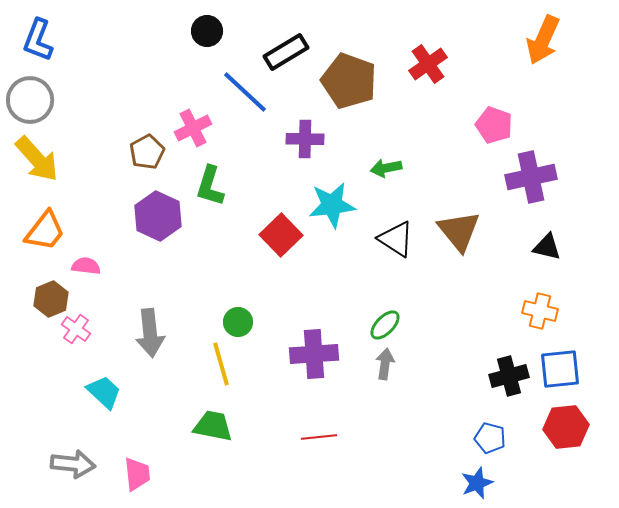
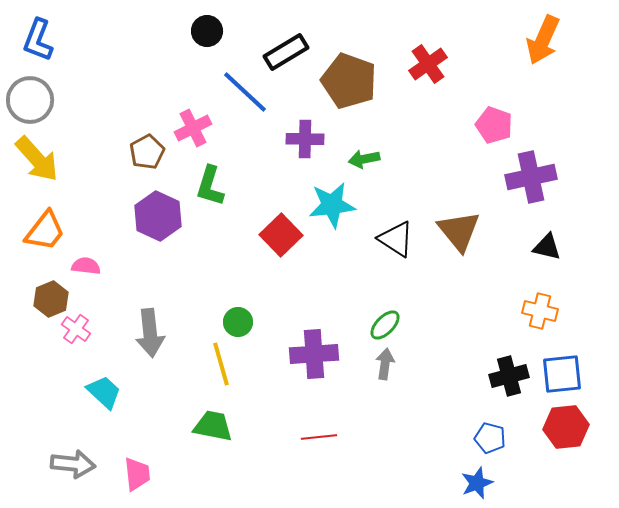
green arrow at (386, 168): moved 22 px left, 9 px up
blue square at (560, 369): moved 2 px right, 5 px down
